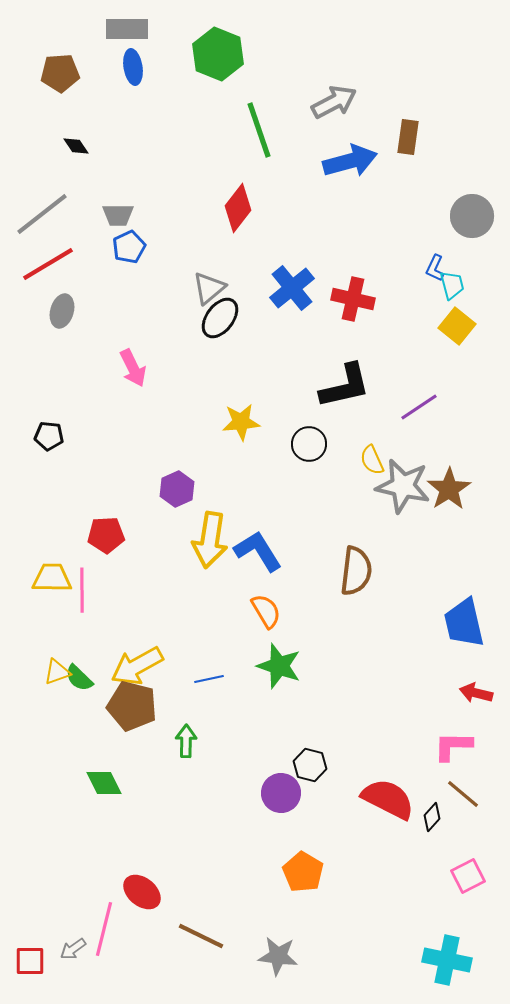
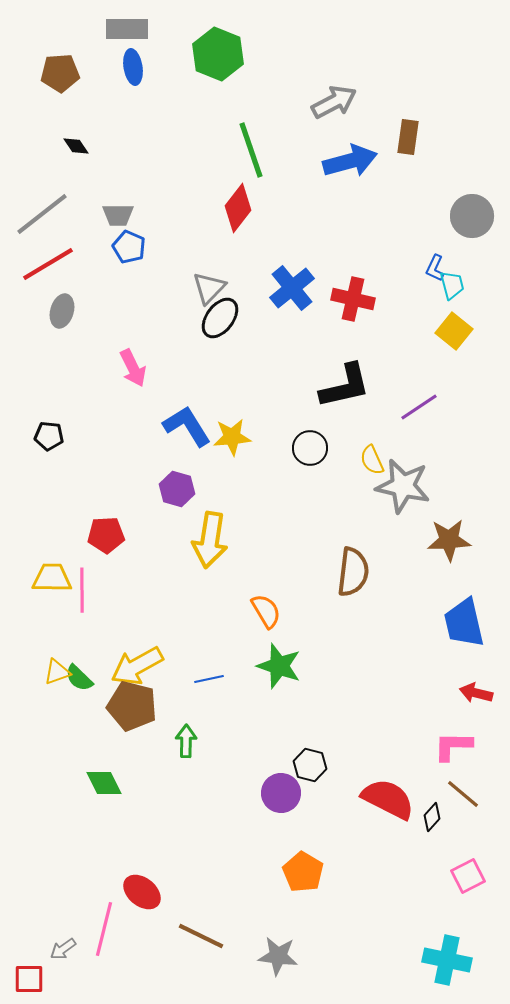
green line at (259, 130): moved 8 px left, 20 px down
blue pentagon at (129, 247): rotated 24 degrees counterclockwise
gray triangle at (209, 288): rotated 6 degrees counterclockwise
yellow square at (457, 326): moved 3 px left, 5 px down
yellow star at (241, 422): moved 9 px left, 15 px down
black circle at (309, 444): moved 1 px right, 4 px down
purple hexagon at (177, 489): rotated 20 degrees counterclockwise
brown star at (449, 489): moved 51 px down; rotated 30 degrees clockwise
blue L-shape at (258, 551): moved 71 px left, 125 px up
brown semicircle at (356, 571): moved 3 px left, 1 px down
gray arrow at (73, 949): moved 10 px left
red square at (30, 961): moved 1 px left, 18 px down
